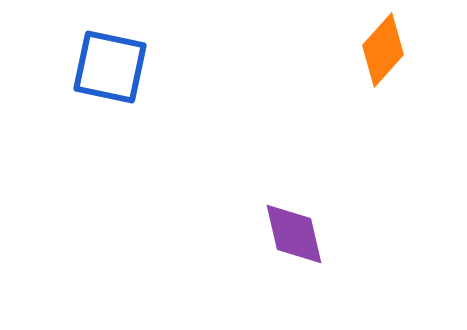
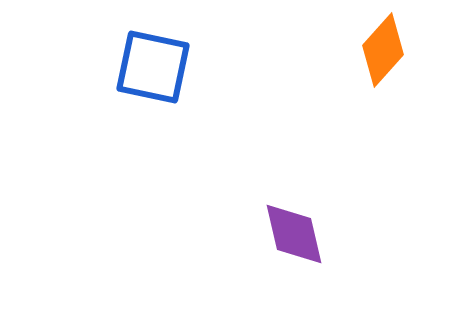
blue square: moved 43 px right
